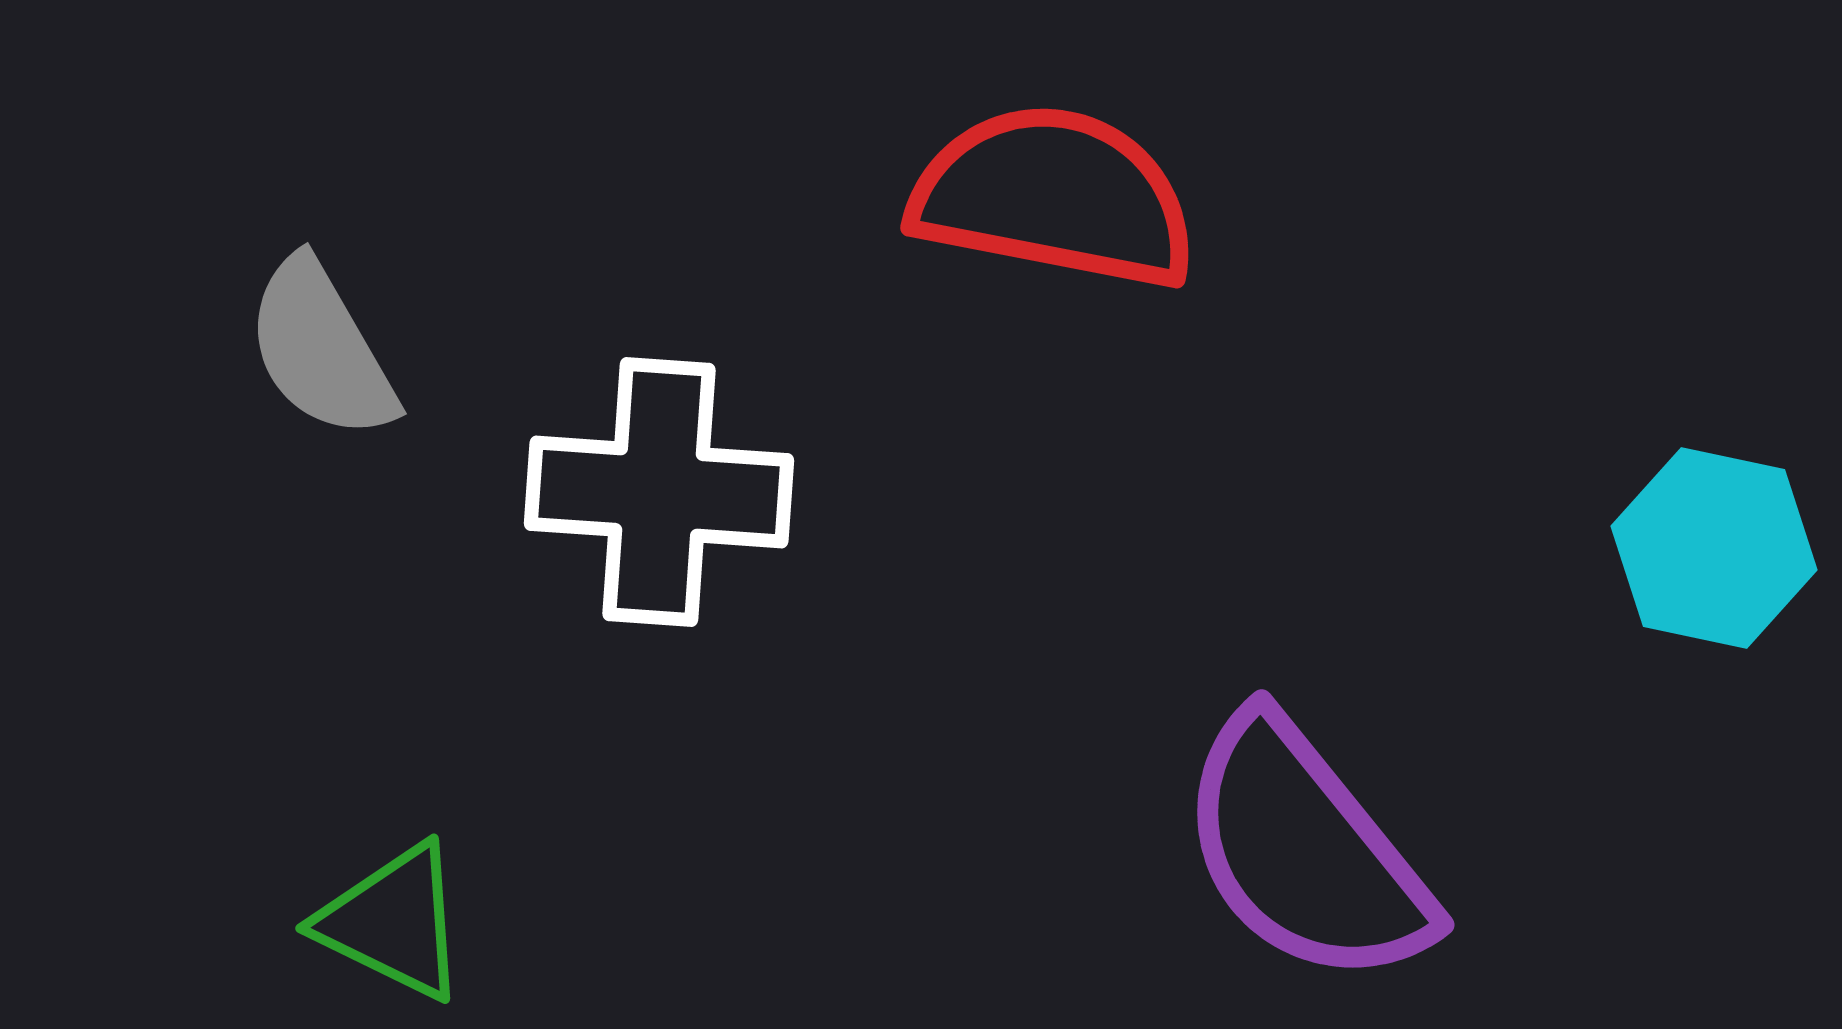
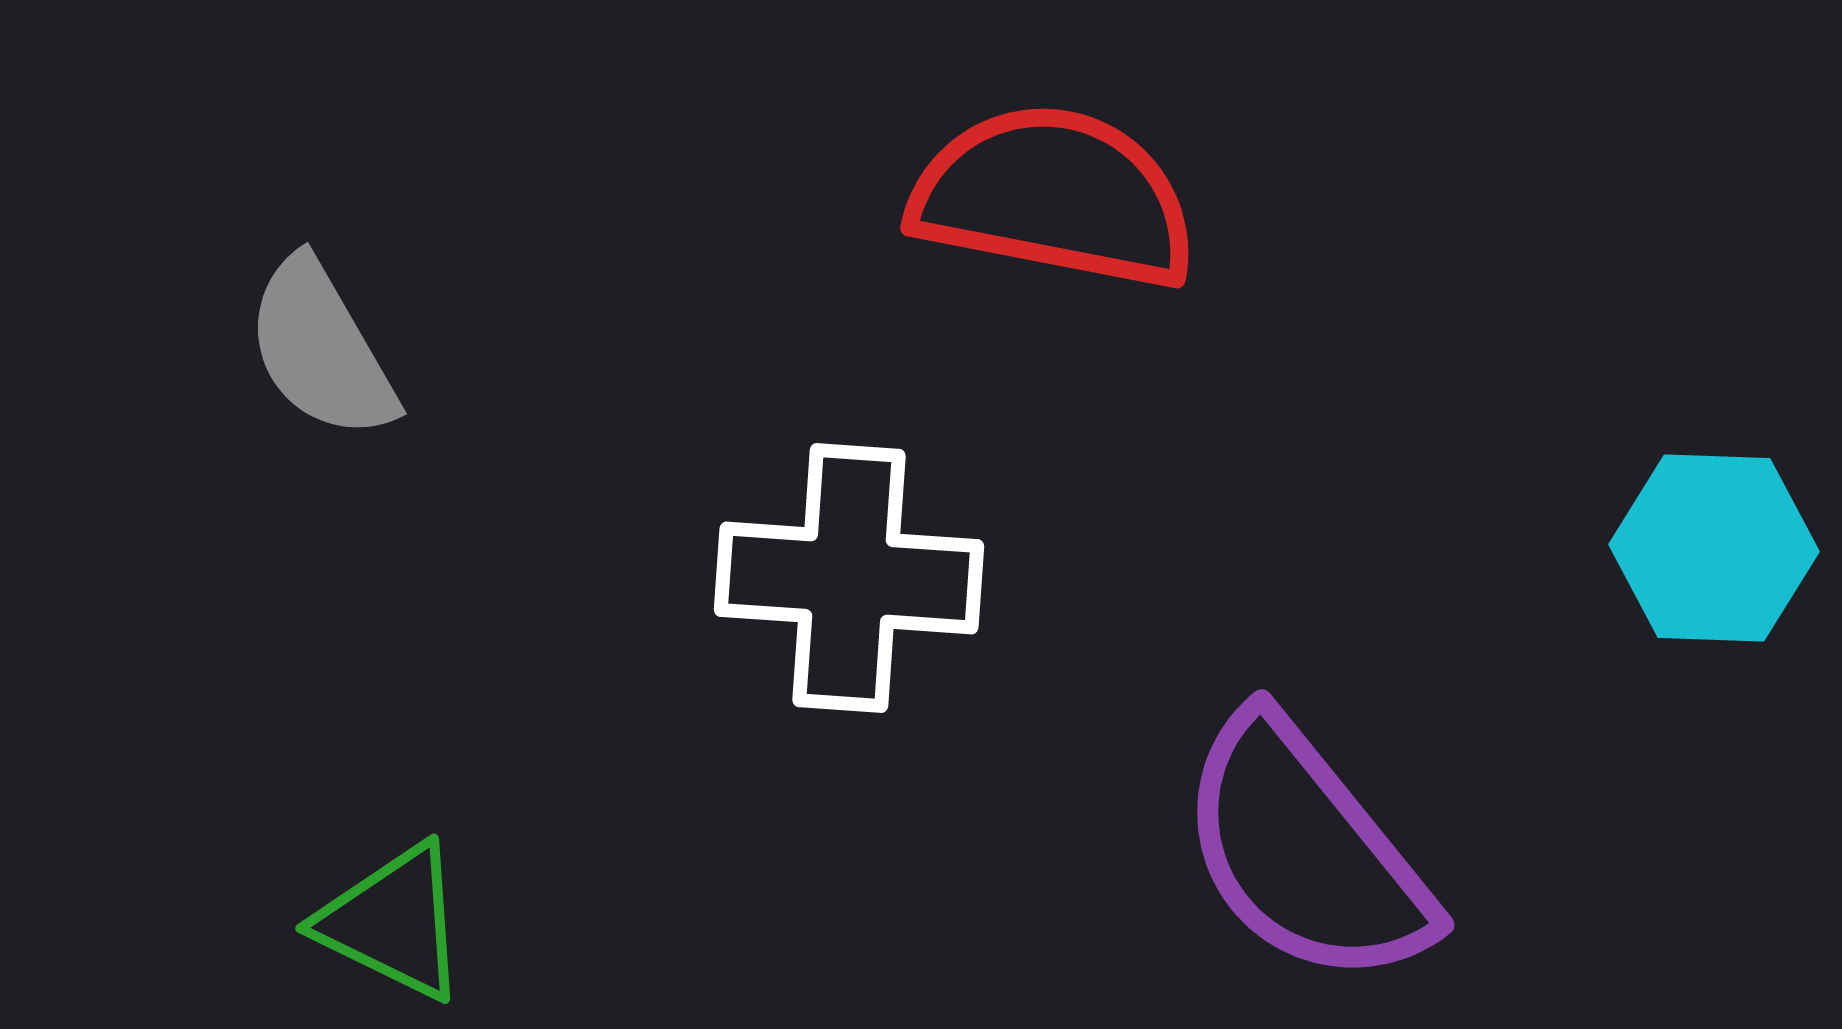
white cross: moved 190 px right, 86 px down
cyan hexagon: rotated 10 degrees counterclockwise
